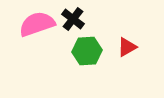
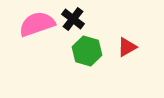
green hexagon: rotated 20 degrees clockwise
